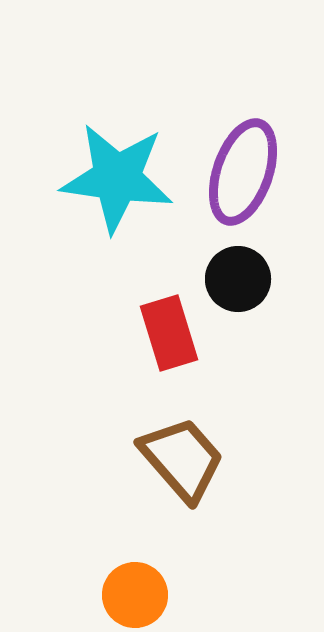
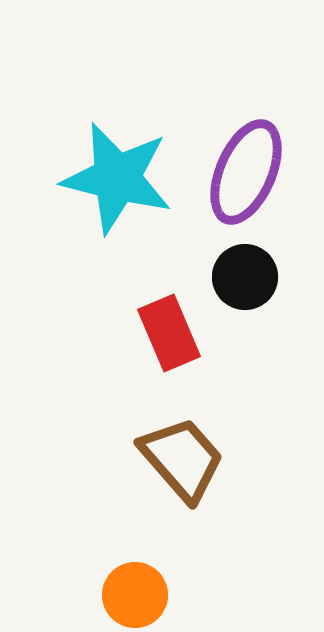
purple ellipse: moved 3 px right; rotated 4 degrees clockwise
cyan star: rotated 6 degrees clockwise
black circle: moved 7 px right, 2 px up
red rectangle: rotated 6 degrees counterclockwise
